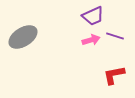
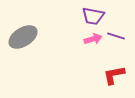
purple trapezoid: rotated 35 degrees clockwise
purple line: moved 1 px right
pink arrow: moved 2 px right, 1 px up
